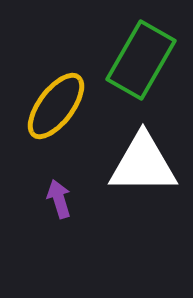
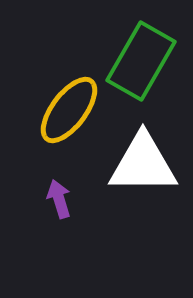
green rectangle: moved 1 px down
yellow ellipse: moved 13 px right, 4 px down
